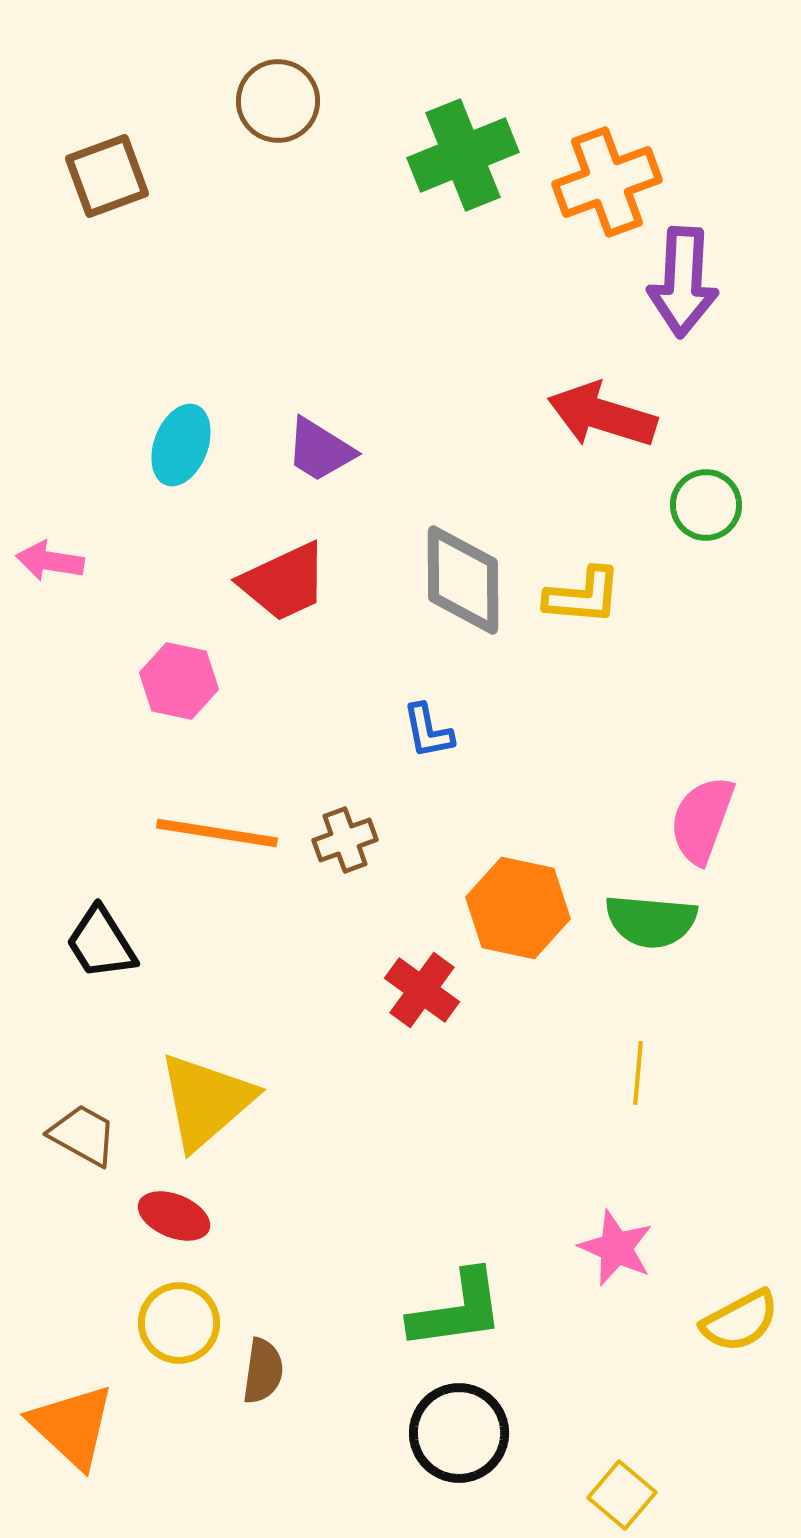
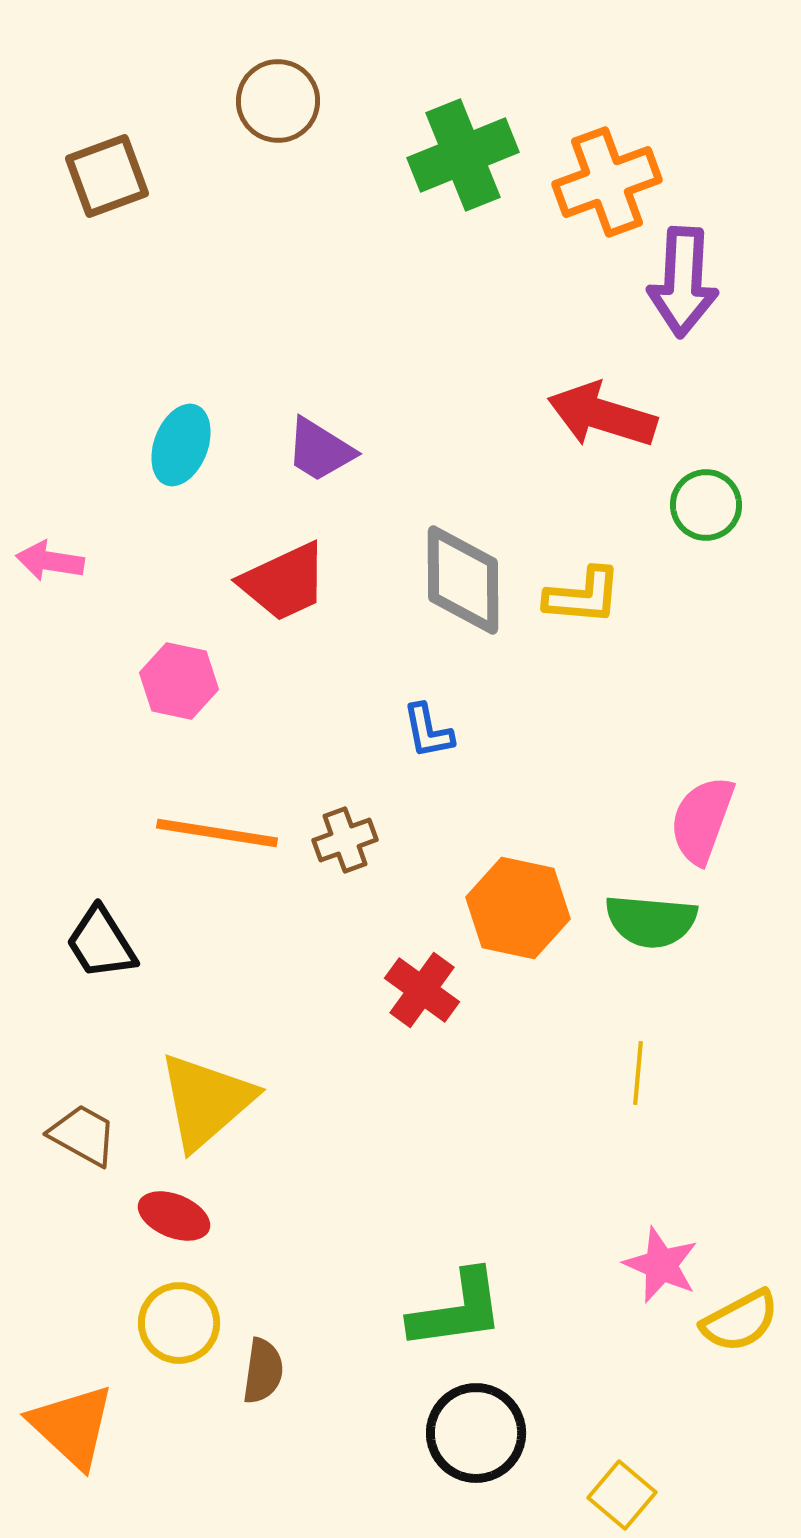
pink star: moved 45 px right, 17 px down
black circle: moved 17 px right
